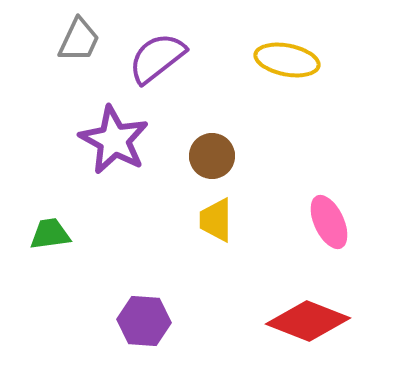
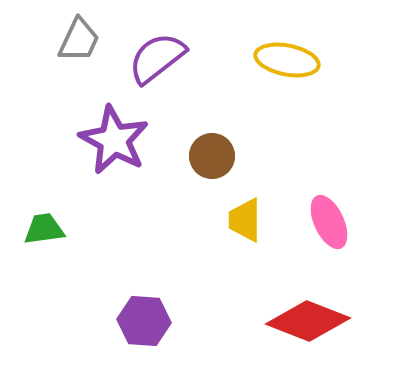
yellow trapezoid: moved 29 px right
green trapezoid: moved 6 px left, 5 px up
